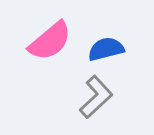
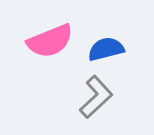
pink semicircle: rotated 18 degrees clockwise
